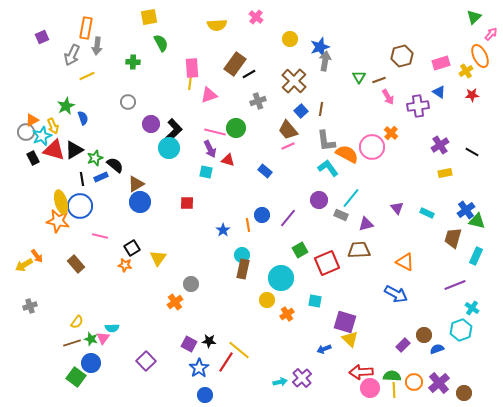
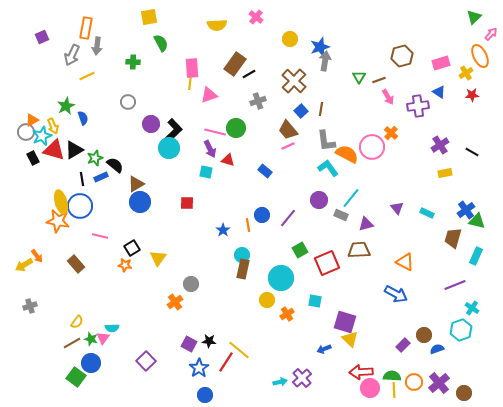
yellow cross at (466, 71): moved 2 px down
brown line at (72, 343): rotated 12 degrees counterclockwise
